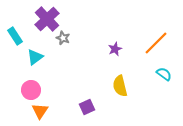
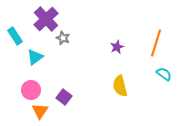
purple cross: moved 1 px left
orange line: rotated 28 degrees counterclockwise
purple star: moved 2 px right, 2 px up
purple square: moved 23 px left, 10 px up; rotated 28 degrees counterclockwise
